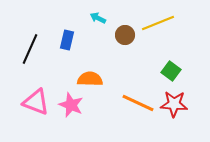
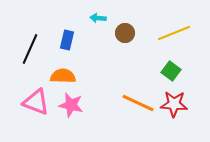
cyan arrow: rotated 21 degrees counterclockwise
yellow line: moved 16 px right, 10 px down
brown circle: moved 2 px up
orange semicircle: moved 27 px left, 3 px up
pink star: rotated 10 degrees counterclockwise
